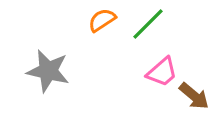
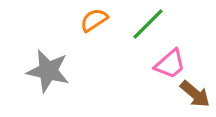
orange semicircle: moved 8 px left
pink trapezoid: moved 8 px right, 8 px up
brown arrow: moved 1 px right, 2 px up
